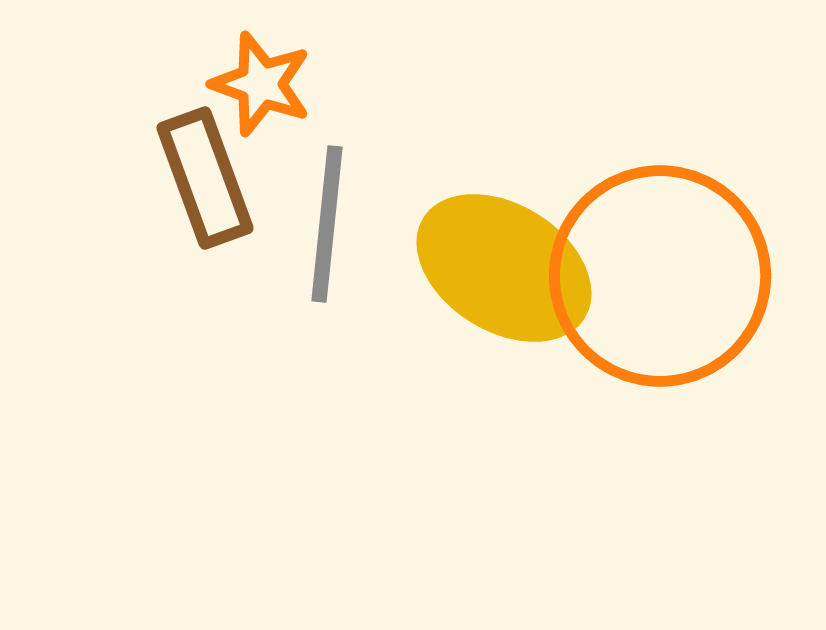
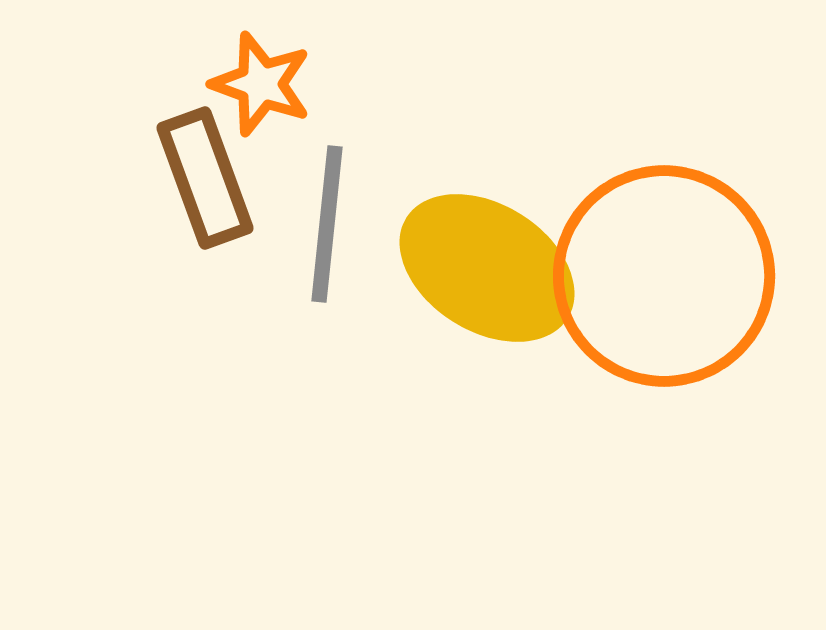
yellow ellipse: moved 17 px left
orange circle: moved 4 px right
